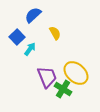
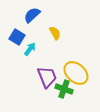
blue semicircle: moved 1 px left
blue square: rotated 14 degrees counterclockwise
green cross: moved 1 px right; rotated 12 degrees counterclockwise
